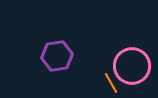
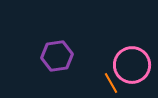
pink circle: moved 1 px up
